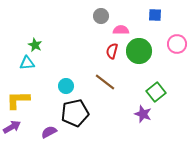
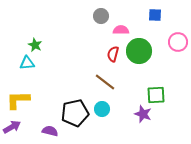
pink circle: moved 1 px right, 2 px up
red semicircle: moved 1 px right, 3 px down
cyan circle: moved 36 px right, 23 px down
green square: moved 3 px down; rotated 36 degrees clockwise
purple semicircle: moved 1 px right, 1 px up; rotated 42 degrees clockwise
